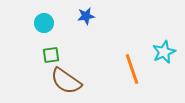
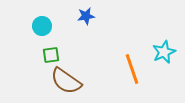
cyan circle: moved 2 px left, 3 px down
